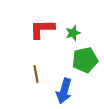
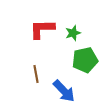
blue arrow: rotated 60 degrees counterclockwise
